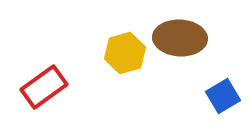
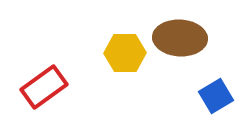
yellow hexagon: rotated 15 degrees clockwise
blue square: moved 7 px left
